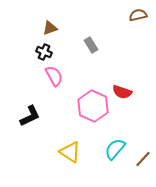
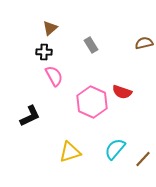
brown semicircle: moved 6 px right, 28 px down
brown triangle: rotated 21 degrees counterclockwise
black cross: rotated 21 degrees counterclockwise
pink hexagon: moved 1 px left, 4 px up
yellow triangle: rotated 50 degrees counterclockwise
